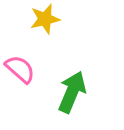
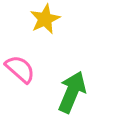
yellow star: rotated 12 degrees counterclockwise
